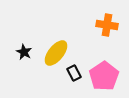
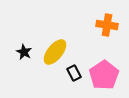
yellow ellipse: moved 1 px left, 1 px up
pink pentagon: moved 1 px up
